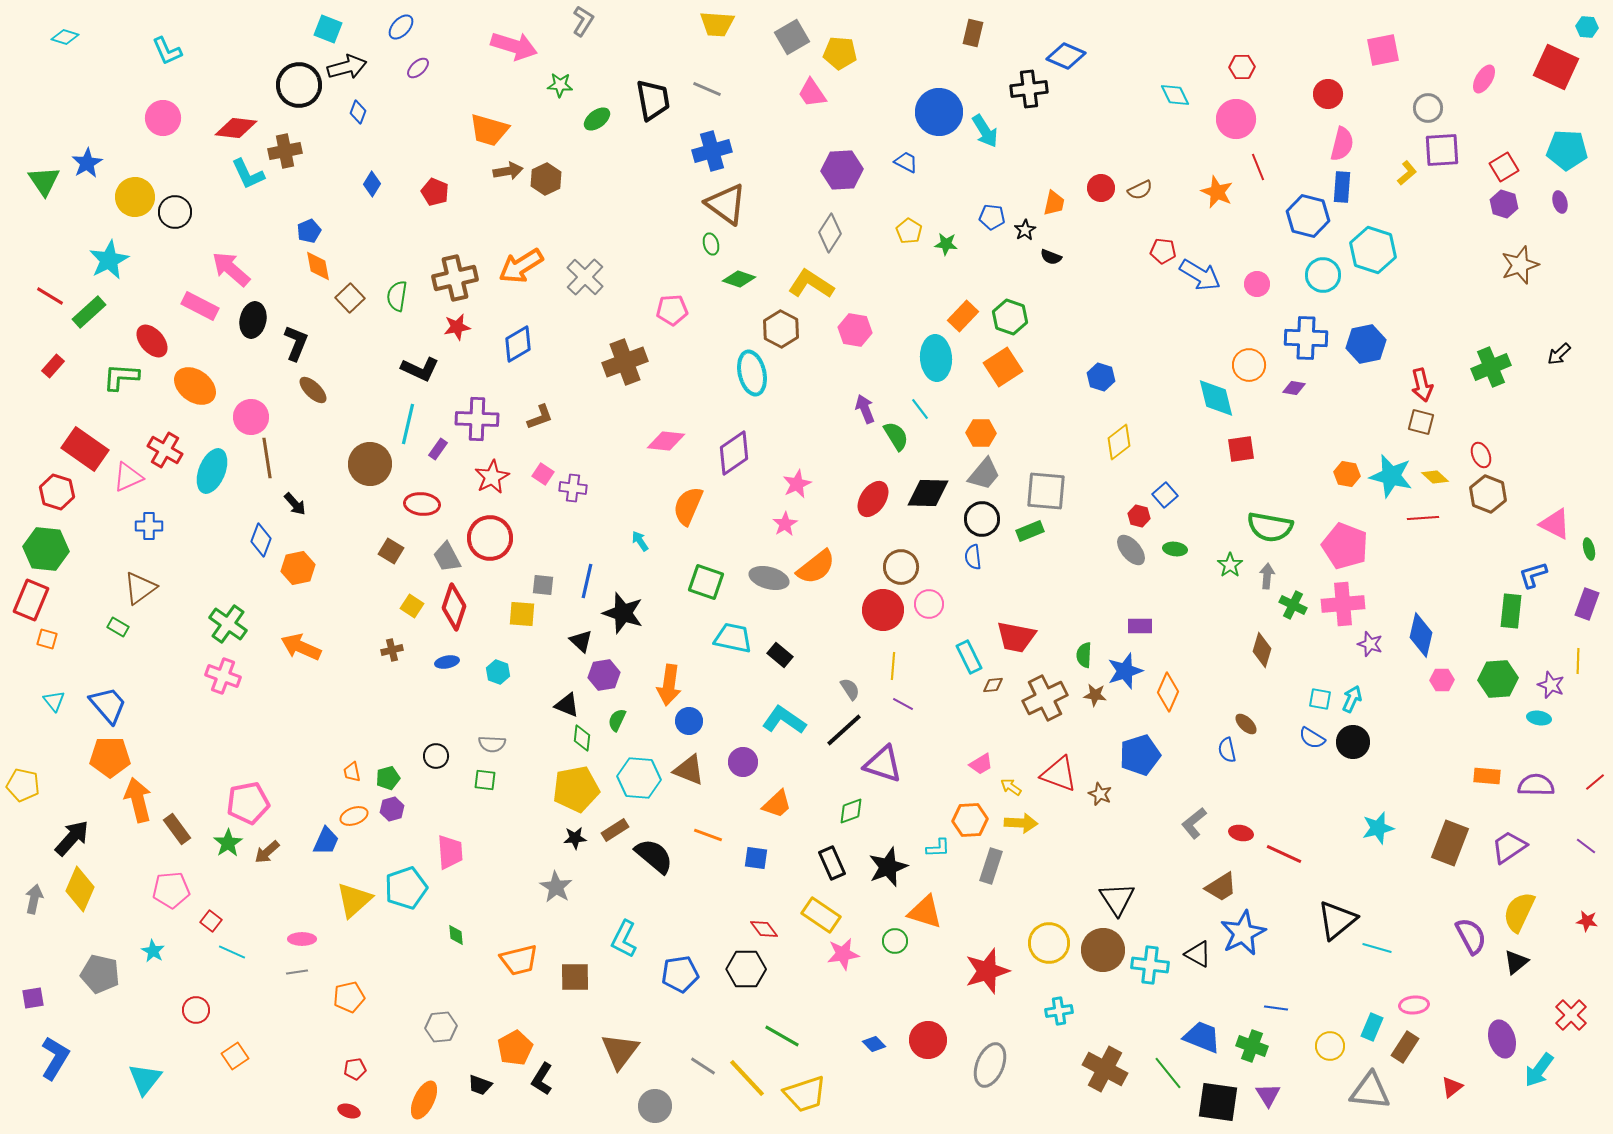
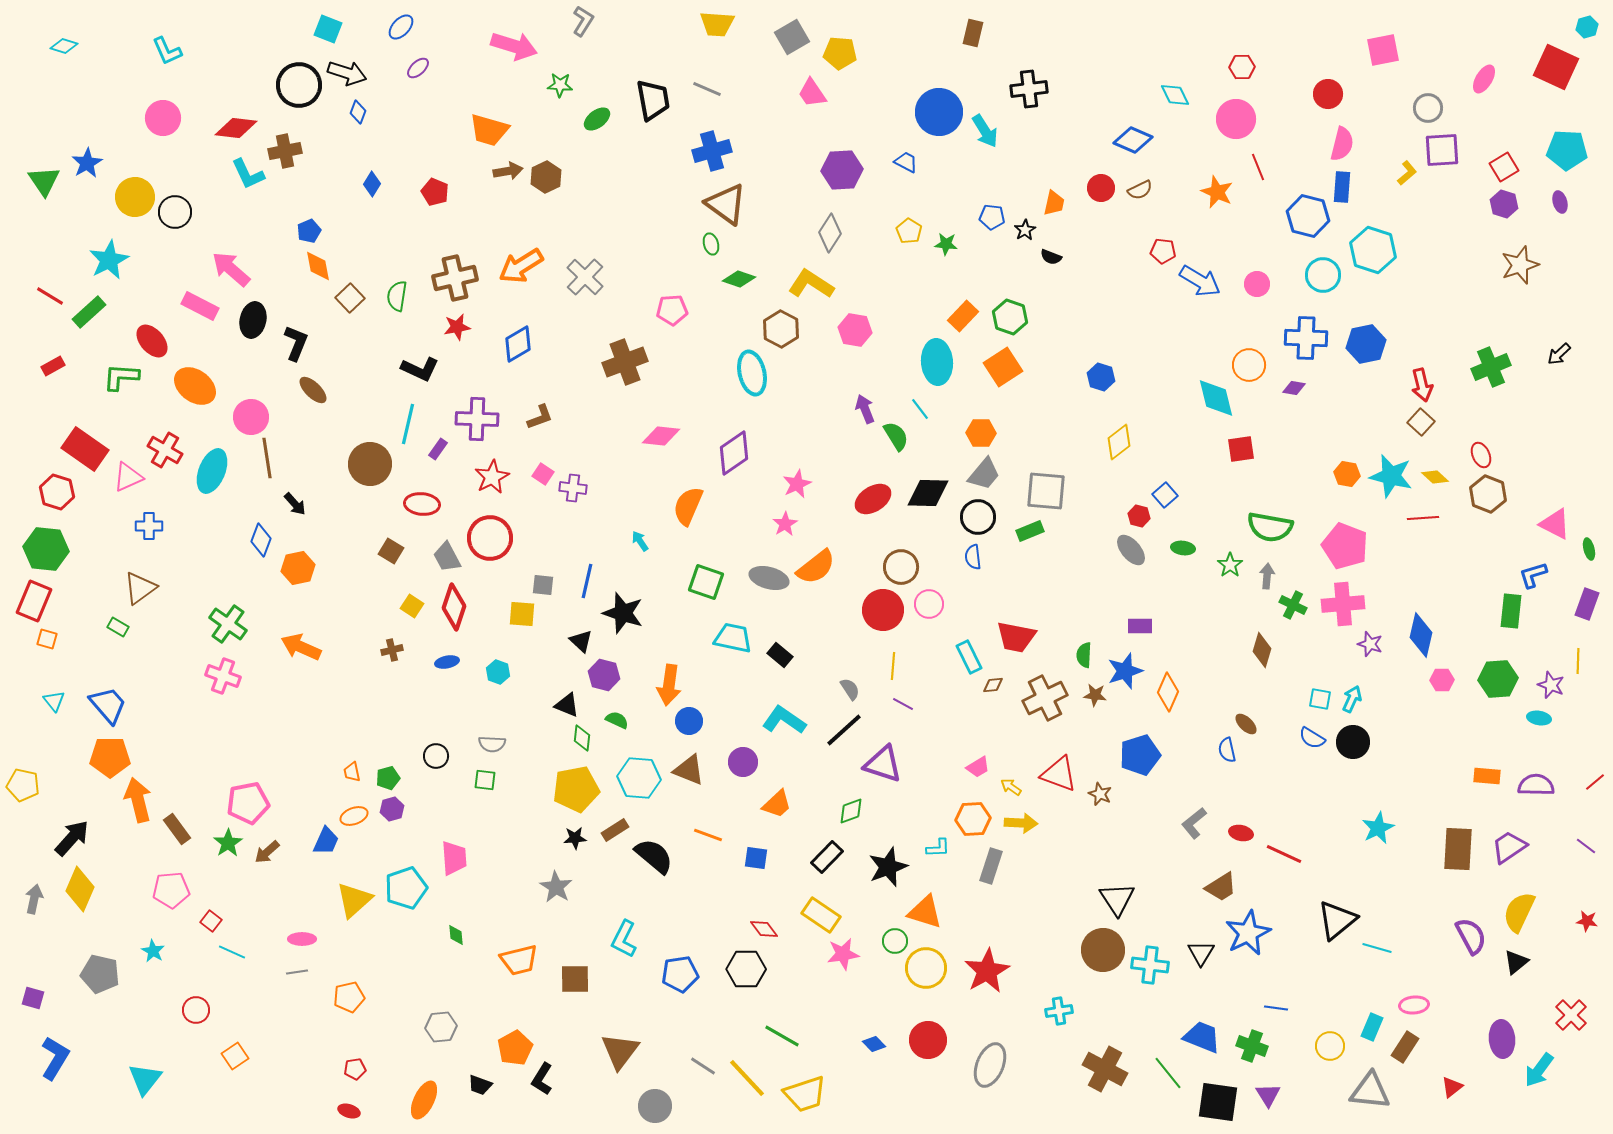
cyan hexagon at (1587, 27): rotated 20 degrees counterclockwise
cyan diamond at (65, 37): moved 1 px left, 9 px down
blue diamond at (1066, 56): moved 67 px right, 84 px down
black arrow at (347, 67): moved 6 px down; rotated 33 degrees clockwise
brown hexagon at (546, 179): moved 2 px up
blue arrow at (1200, 275): moved 6 px down
cyan ellipse at (936, 358): moved 1 px right, 4 px down
red rectangle at (53, 366): rotated 20 degrees clockwise
brown square at (1421, 422): rotated 28 degrees clockwise
pink diamond at (666, 441): moved 5 px left, 5 px up
red ellipse at (873, 499): rotated 24 degrees clockwise
black circle at (982, 519): moved 4 px left, 2 px up
green ellipse at (1175, 549): moved 8 px right, 1 px up
red rectangle at (31, 600): moved 3 px right, 1 px down
purple hexagon at (604, 675): rotated 24 degrees clockwise
green semicircle at (617, 720): rotated 90 degrees clockwise
pink trapezoid at (981, 764): moved 3 px left, 3 px down
orange hexagon at (970, 820): moved 3 px right, 1 px up
cyan star at (1378, 828): rotated 12 degrees counterclockwise
brown rectangle at (1450, 843): moved 8 px right, 6 px down; rotated 18 degrees counterclockwise
pink trapezoid at (450, 852): moved 4 px right, 6 px down
black rectangle at (832, 863): moved 5 px left, 6 px up; rotated 68 degrees clockwise
blue star at (1243, 933): moved 5 px right
yellow circle at (1049, 943): moved 123 px left, 25 px down
black triangle at (1198, 954): moved 3 px right, 1 px up; rotated 32 degrees clockwise
red star at (987, 971): rotated 12 degrees counterclockwise
brown square at (575, 977): moved 2 px down
purple square at (33, 998): rotated 25 degrees clockwise
purple ellipse at (1502, 1039): rotated 12 degrees clockwise
